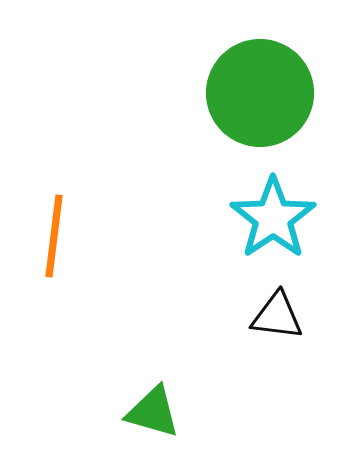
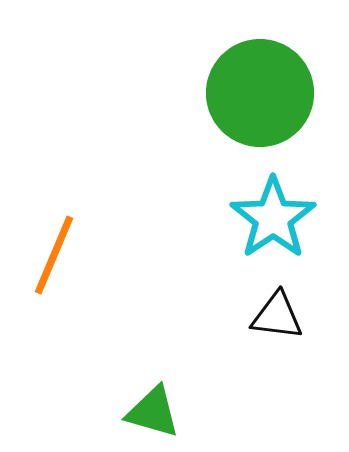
orange line: moved 19 px down; rotated 16 degrees clockwise
